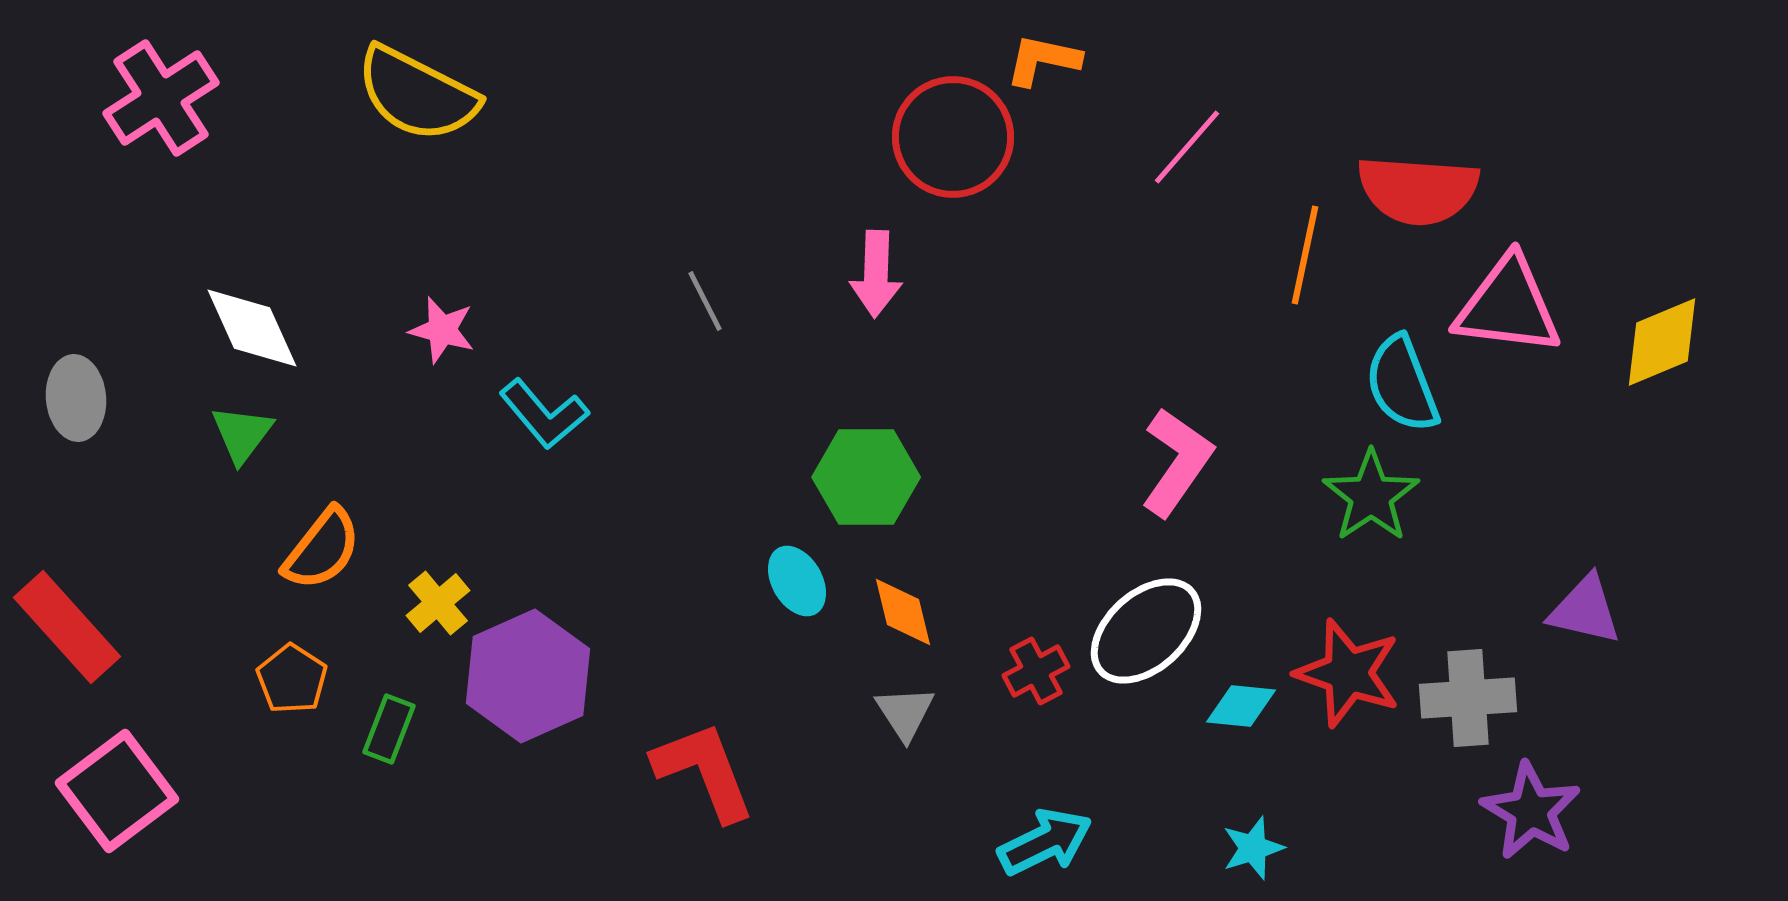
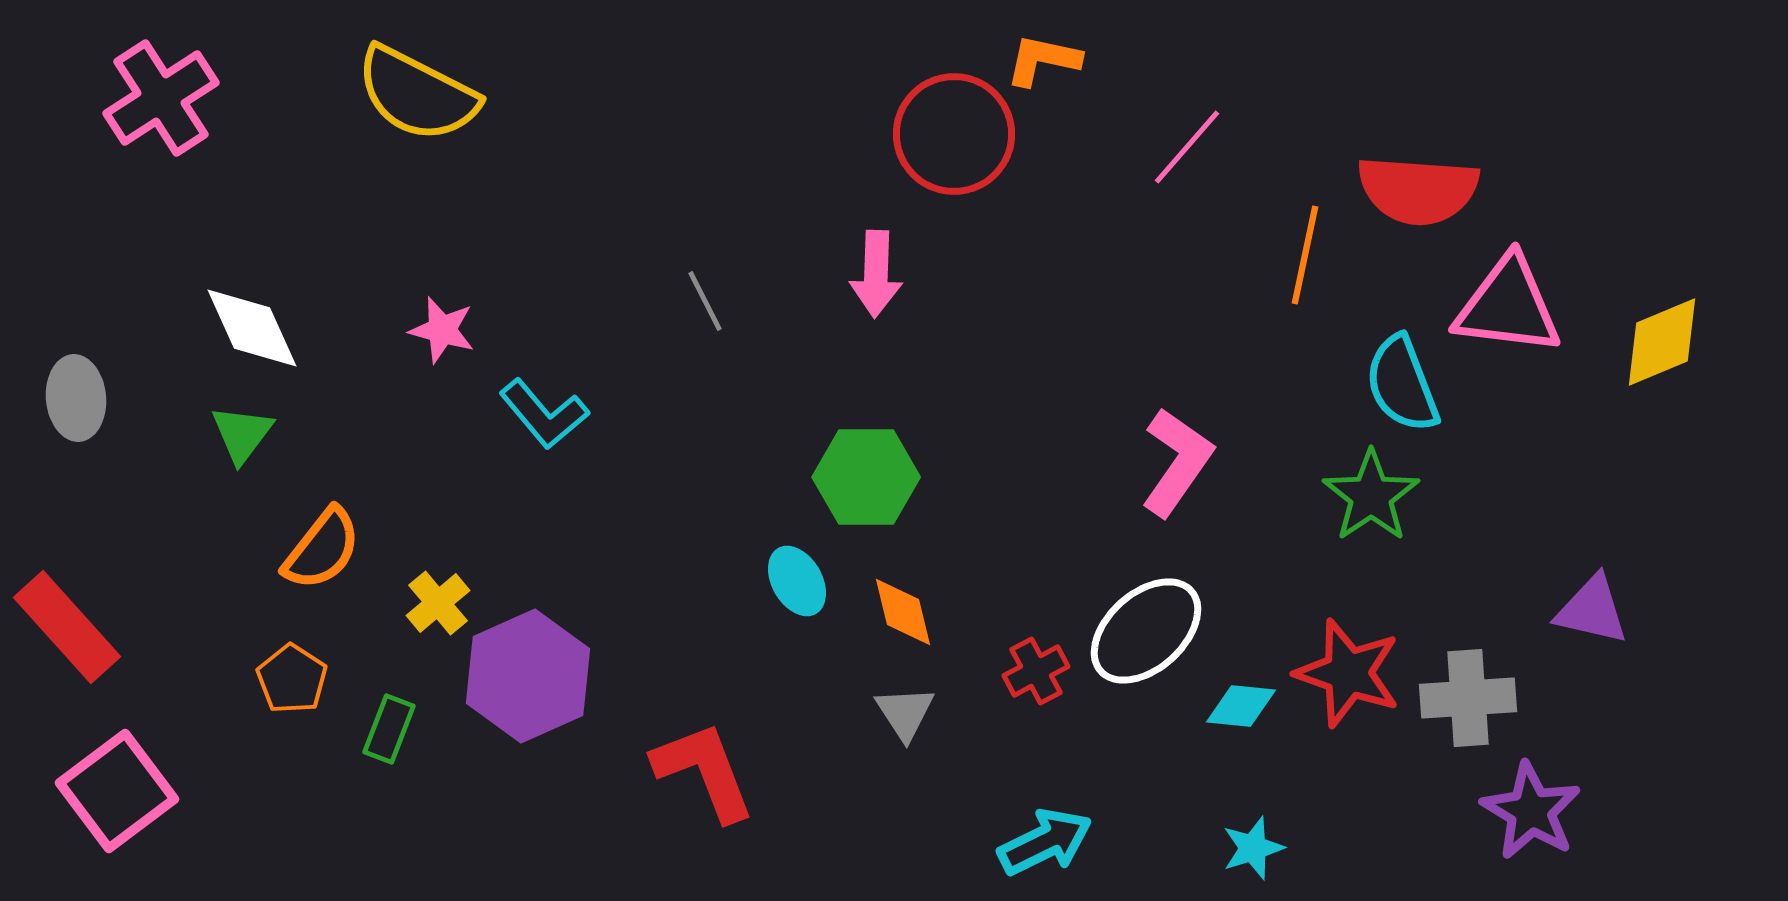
red circle: moved 1 px right, 3 px up
purple triangle: moved 7 px right
